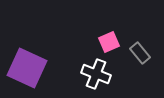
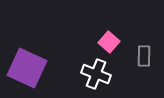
pink square: rotated 25 degrees counterclockwise
gray rectangle: moved 4 px right, 3 px down; rotated 40 degrees clockwise
